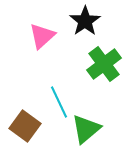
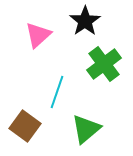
pink triangle: moved 4 px left, 1 px up
cyan line: moved 2 px left, 10 px up; rotated 44 degrees clockwise
